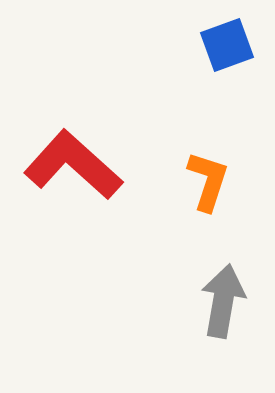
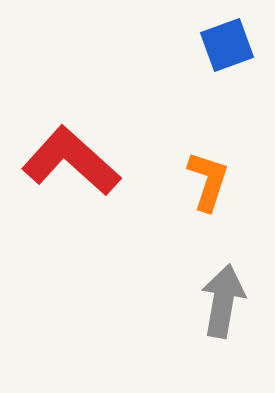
red L-shape: moved 2 px left, 4 px up
